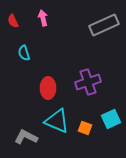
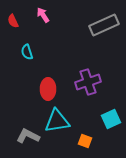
pink arrow: moved 3 px up; rotated 21 degrees counterclockwise
cyan semicircle: moved 3 px right, 1 px up
red ellipse: moved 1 px down
cyan triangle: rotated 32 degrees counterclockwise
orange square: moved 13 px down
gray L-shape: moved 2 px right, 1 px up
